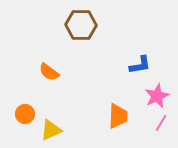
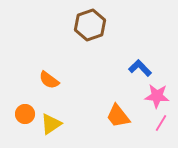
brown hexagon: moved 9 px right; rotated 20 degrees counterclockwise
blue L-shape: moved 3 px down; rotated 125 degrees counterclockwise
orange semicircle: moved 8 px down
pink star: rotated 30 degrees clockwise
orange trapezoid: rotated 140 degrees clockwise
yellow triangle: moved 6 px up; rotated 10 degrees counterclockwise
